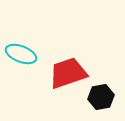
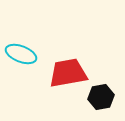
red trapezoid: rotated 9 degrees clockwise
